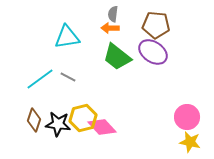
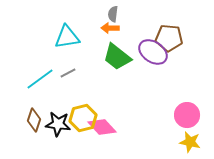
brown pentagon: moved 13 px right, 13 px down
gray line: moved 4 px up; rotated 56 degrees counterclockwise
pink circle: moved 2 px up
